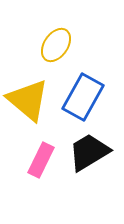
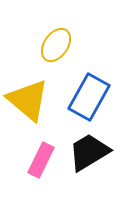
blue rectangle: moved 6 px right
